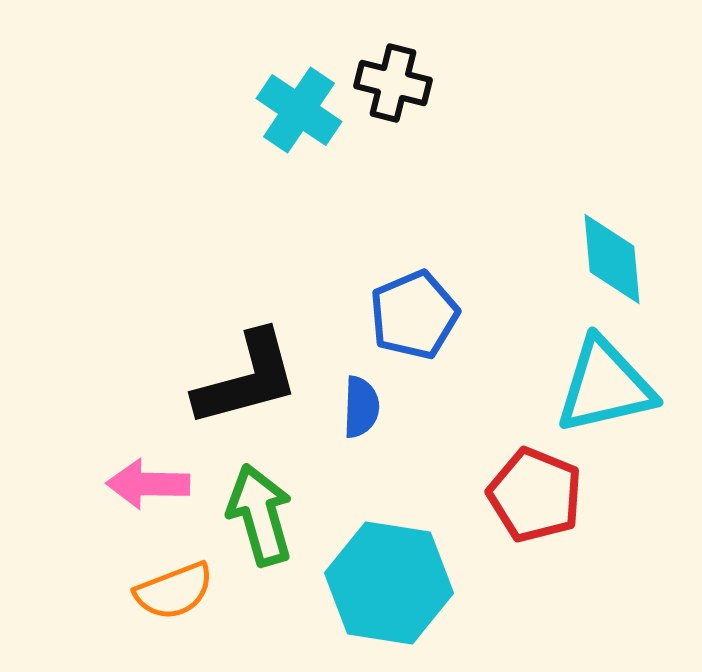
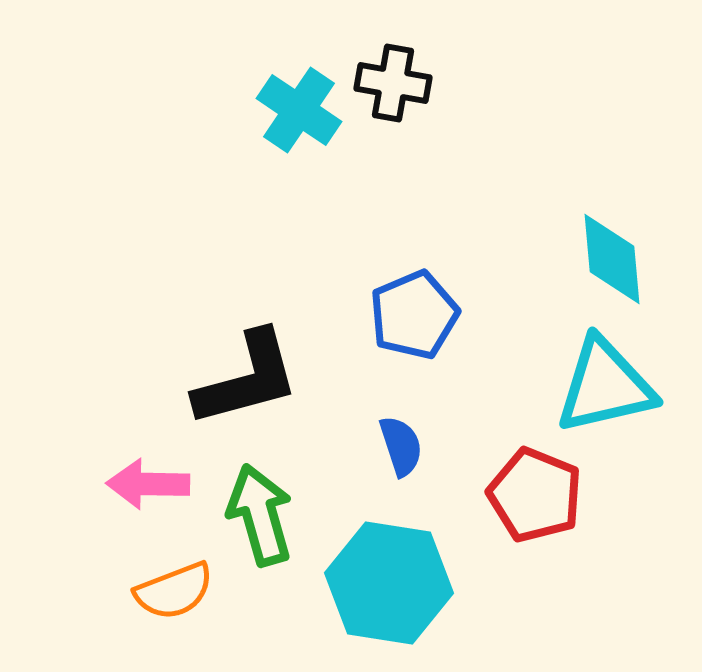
black cross: rotated 4 degrees counterclockwise
blue semicircle: moved 40 px right, 39 px down; rotated 20 degrees counterclockwise
